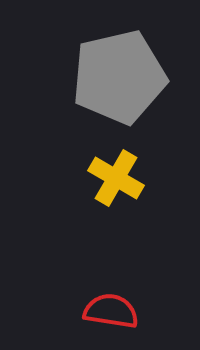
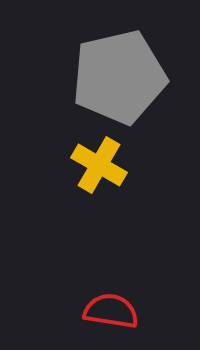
yellow cross: moved 17 px left, 13 px up
